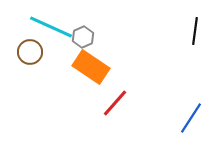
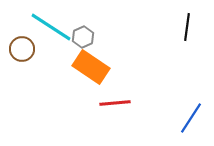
cyan line: rotated 9 degrees clockwise
black line: moved 8 px left, 4 px up
brown circle: moved 8 px left, 3 px up
red line: rotated 44 degrees clockwise
